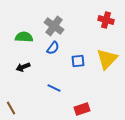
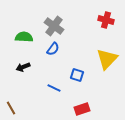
blue semicircle: moved 1 px down
blue square: moved 1 px left, 14 px down; rotated 24 degrees clockwise
